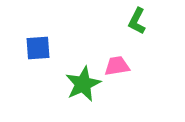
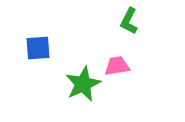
green L-shape: moved 8 px left
